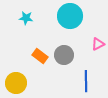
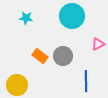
cyan circle: moved 2 px right
gray circle: moved 1 px left, 1 px down
yellow circle: moved 1 px right, 2 px down
